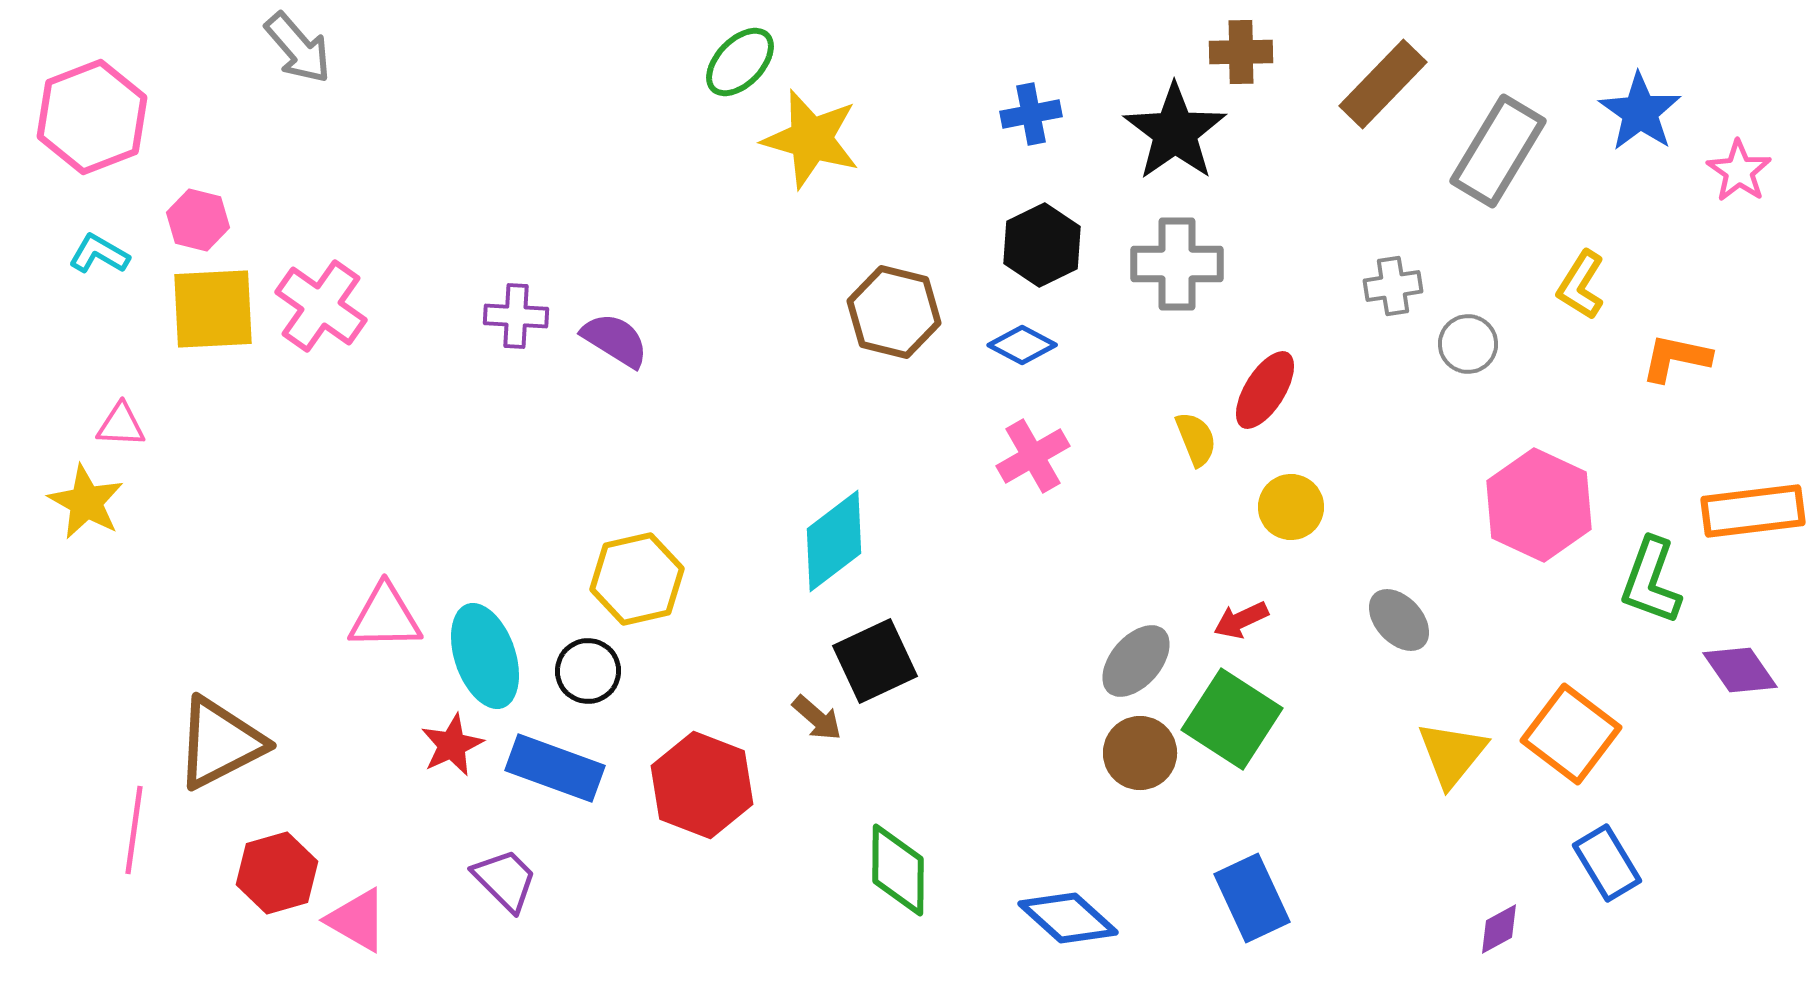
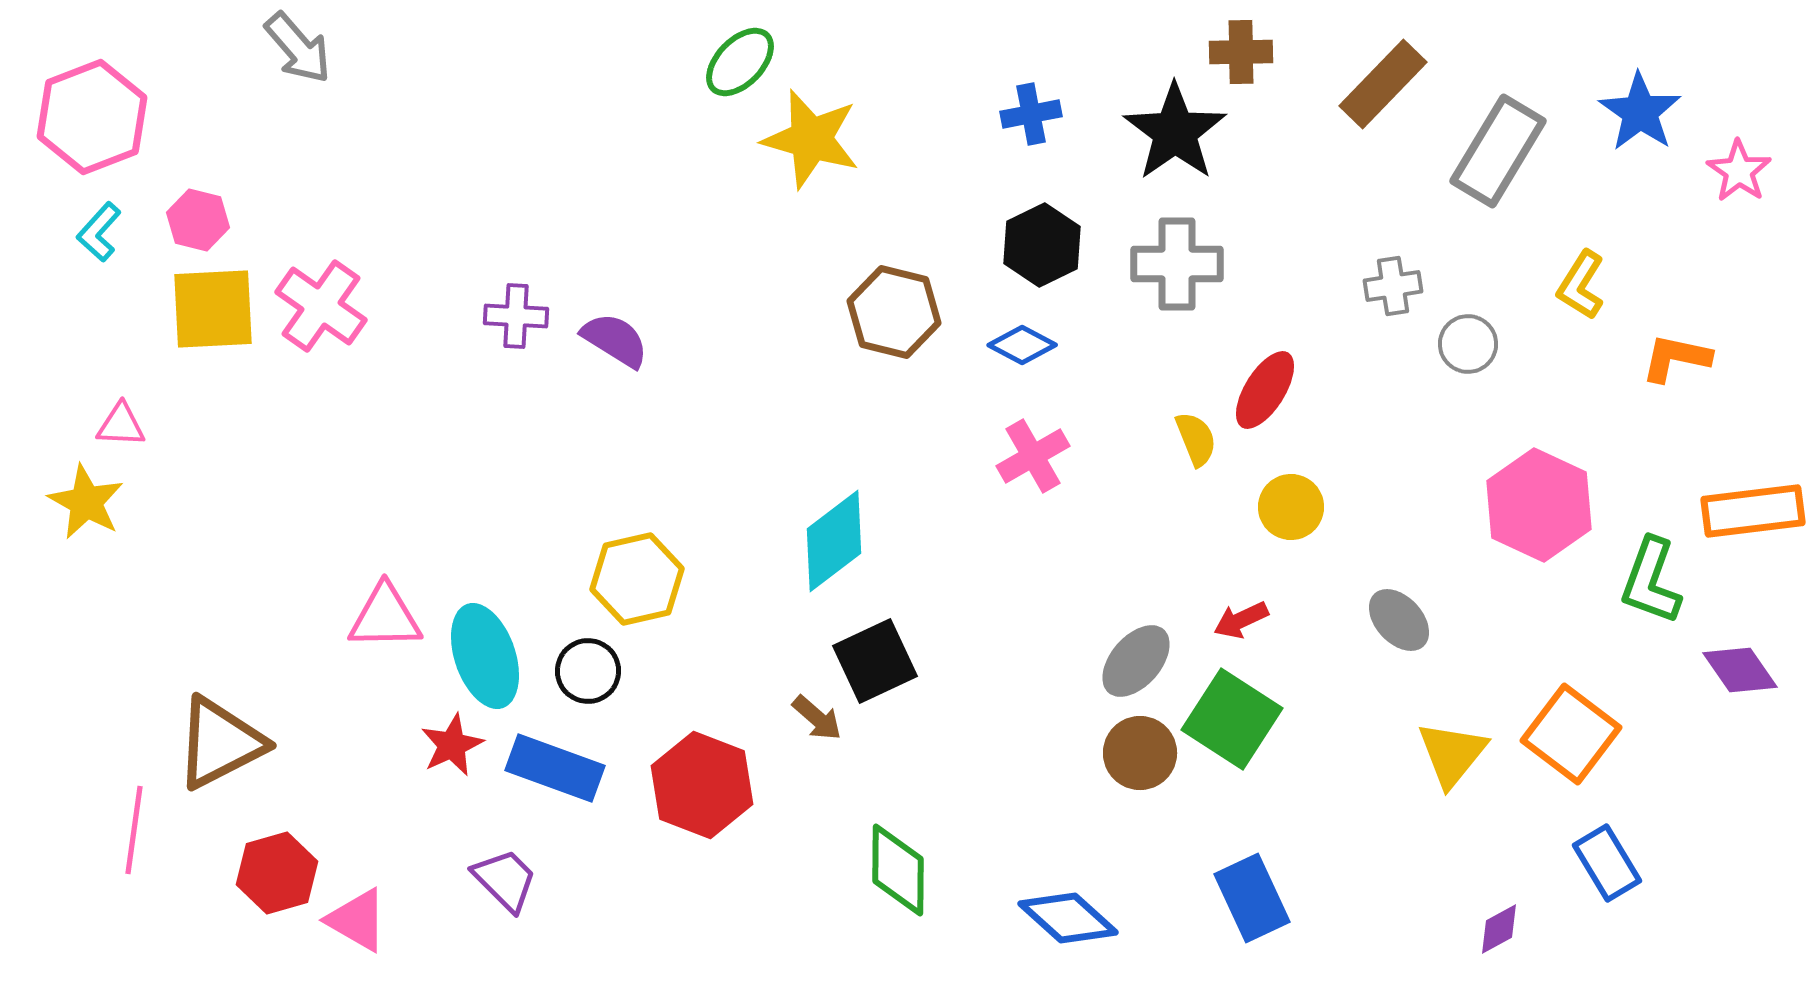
cyan L-shape at (99, 254): moved 22 px up; rotated 78 degrees counterclockwise
